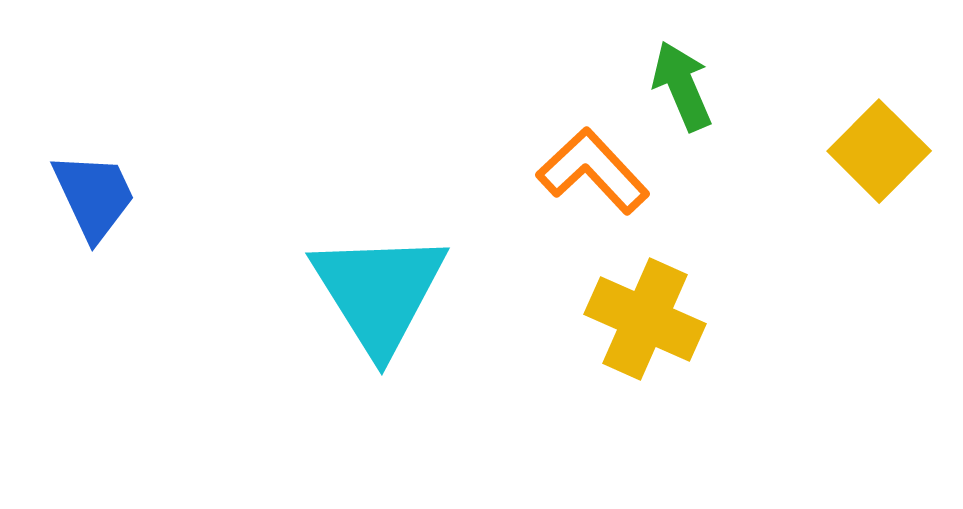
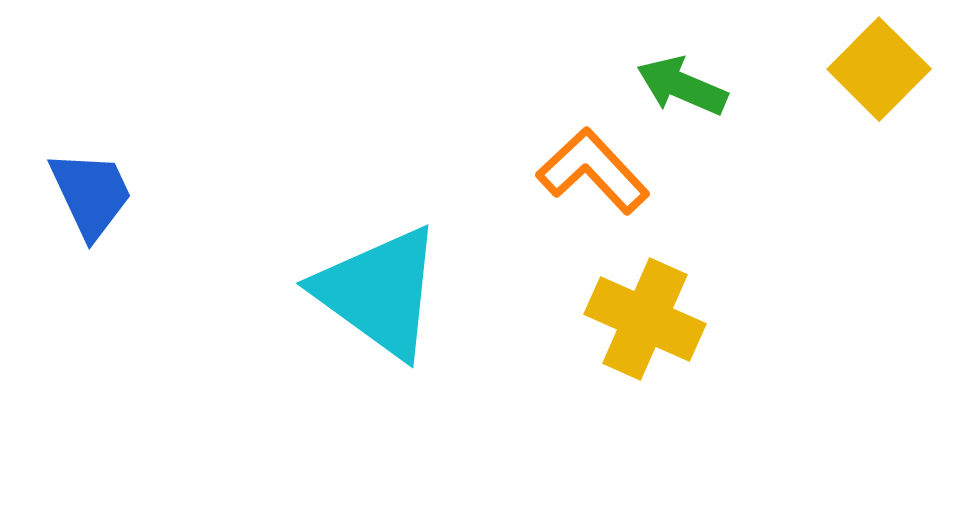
green arrow: rotated 44 degrees counterclockwise
yellow square: moved 82 px up
blue trapezoid: moved 3 px left, 2 px up
cyan triangle: rotated 22 degrees counterclockwise
